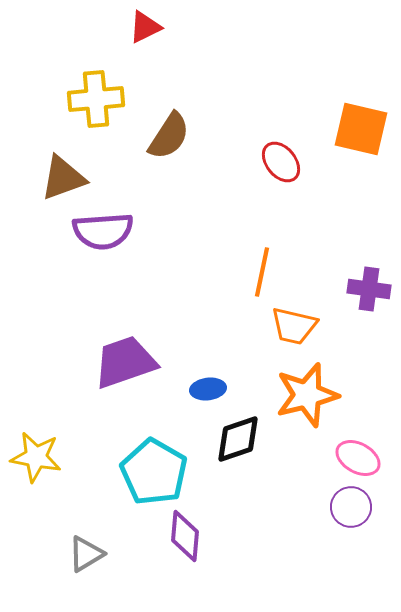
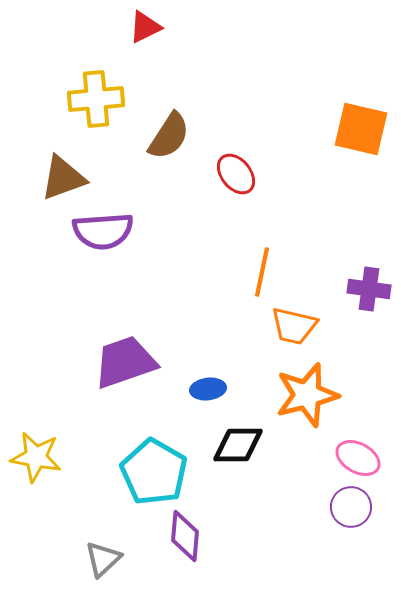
red ellipse: moved 45 px left, 12 px down
black diamond: moved 6 px down; rotated 18 degrees clockwise
gray triangle: moved 17 px right, 5 px down; rotated 12 degrees counterclockwise
